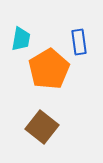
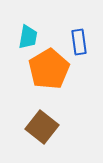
cyan trapezoid: moved 7 px right, 2 px up
